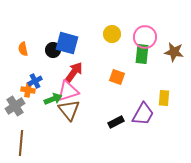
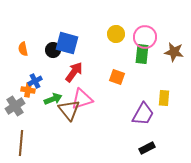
yellow circle: moved 4 px right
pink triangle: moved 14 px right, 8 px down
black rectangle: moved 31 px right, 26 px down
